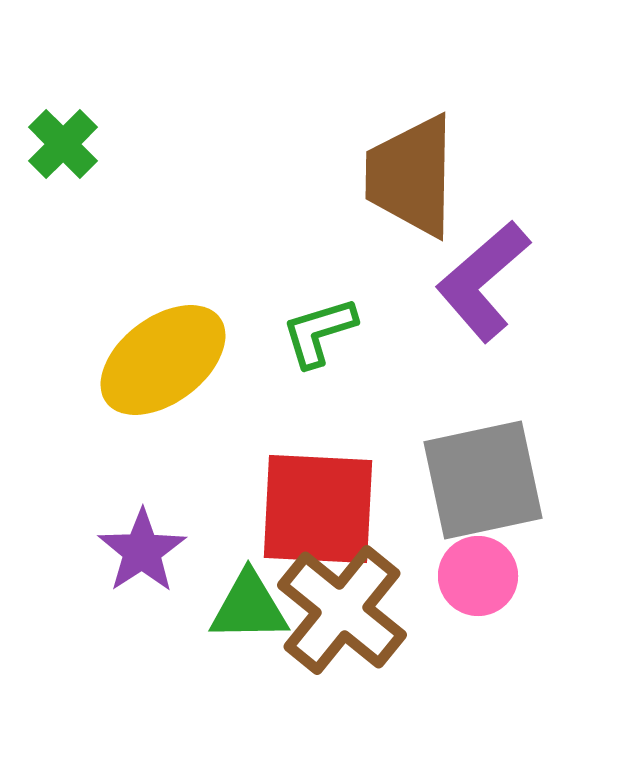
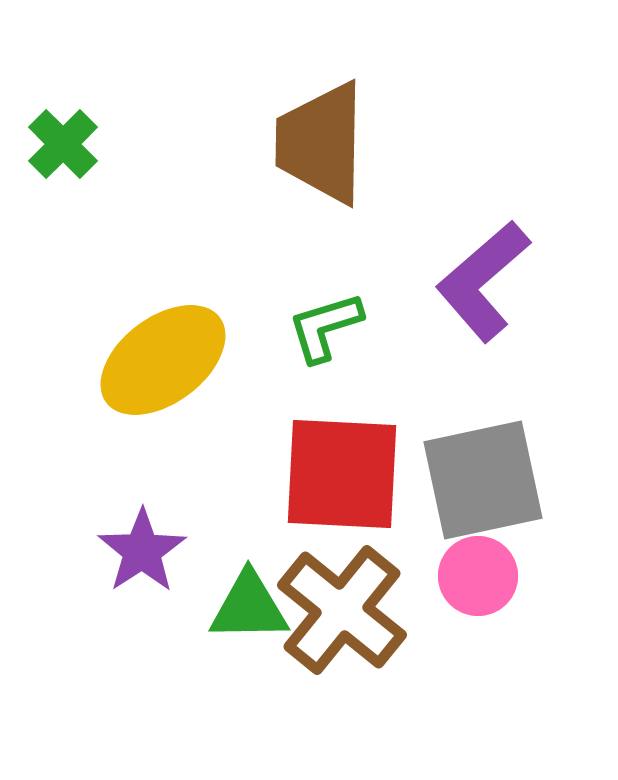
brown trapezoid: moved 90 px left, 33 px up
green L-shape: moved 6 px right, 5 px up
red square: moved 24 px right, 35 px up
